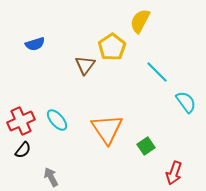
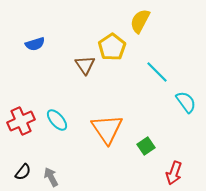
brown triangle: rotated 10 degrees counterclockwise
black semicircle: moved 22 px down
